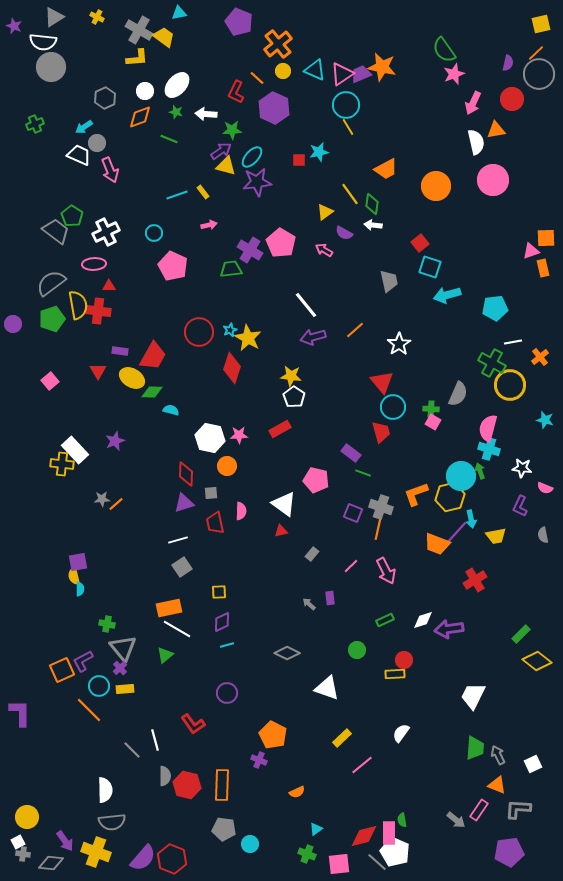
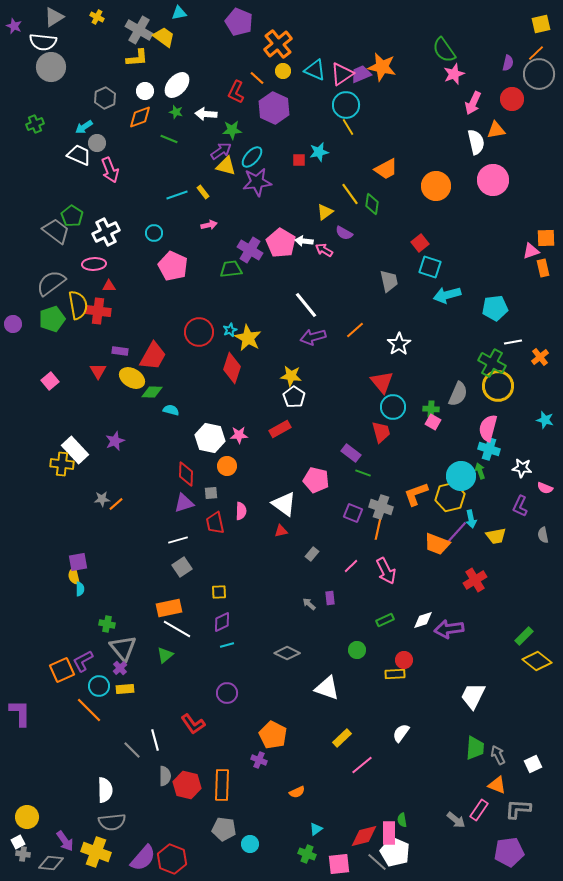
white arrow at (373, 225): moved 69 px left, 16 px down
yellow circle at (510, 385): moved 12 px left, 1 px down
green rectangle at (521, 634): moved 3 px right, 2 px down
